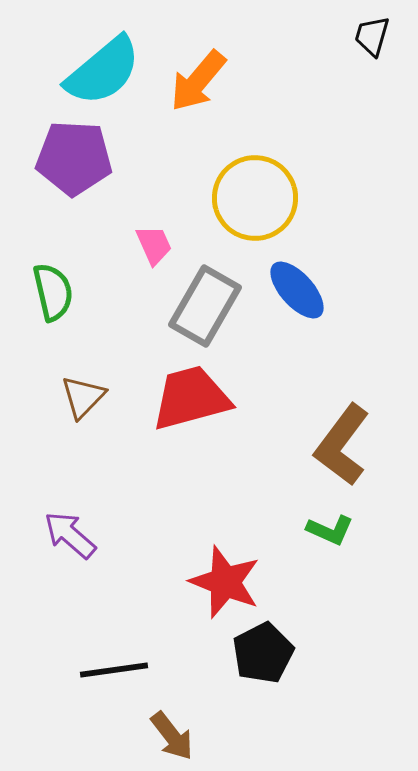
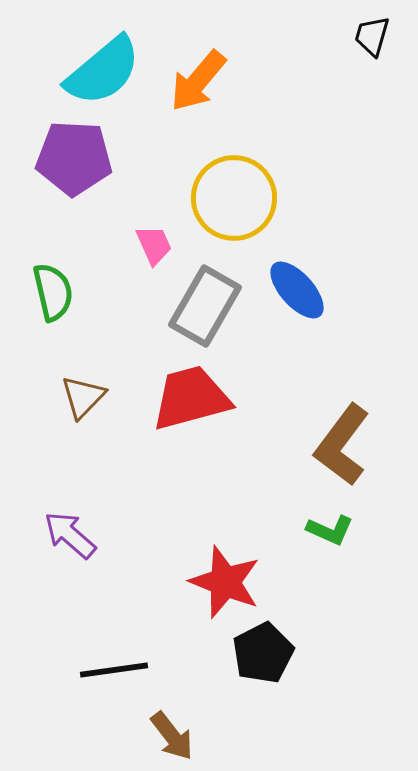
yellow circle: moved 21 px left
